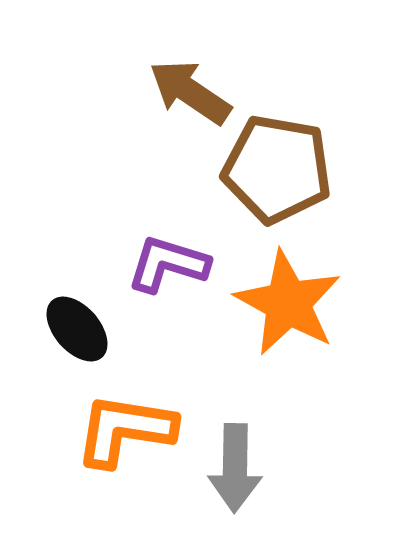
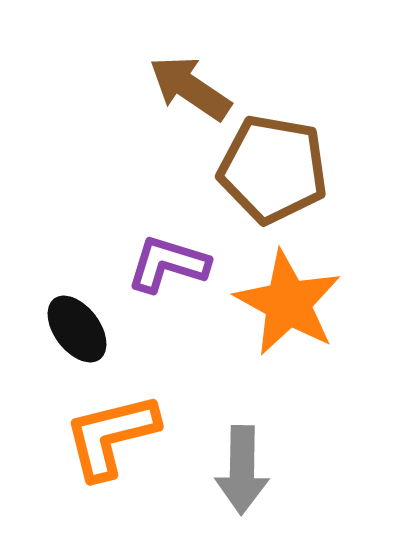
brown arrow: moved 4 px up
brown pentagon: moved 4 px left
black ellipse: rotated 4 degrees clockwise
orange L-shape: moved 14 px left, 6 px down; rotated 23 degrees counterclockwise
gray arrow: moved 7 px right, 2 px down
